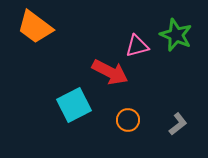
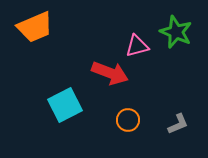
orange trapezoid: rotated 60 degrees counterclockwise
green star: moved 3 px up
red arrow: moved 1 px down; rotated 6 degrees counterclockwise
cyan square: moved 9 px left
gray L-shape: rotated 15 degrees clockwise
